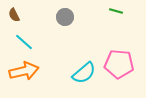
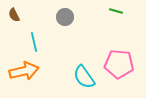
cyan line: moved 10 px right; rotated 36 degrees clockwise
cyan semicircle: moved 4 px down; rotated 95 degrees clockwise
